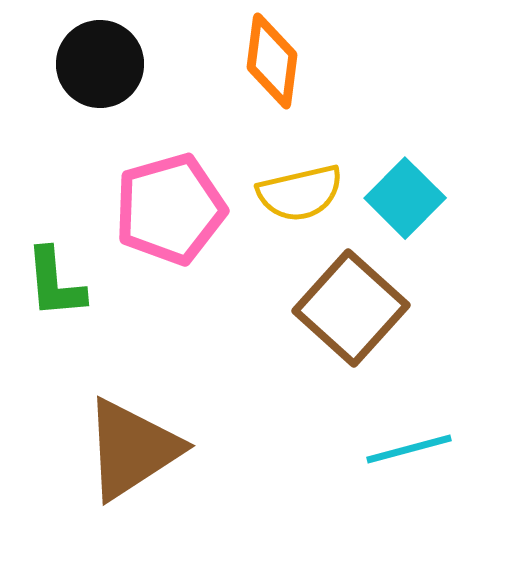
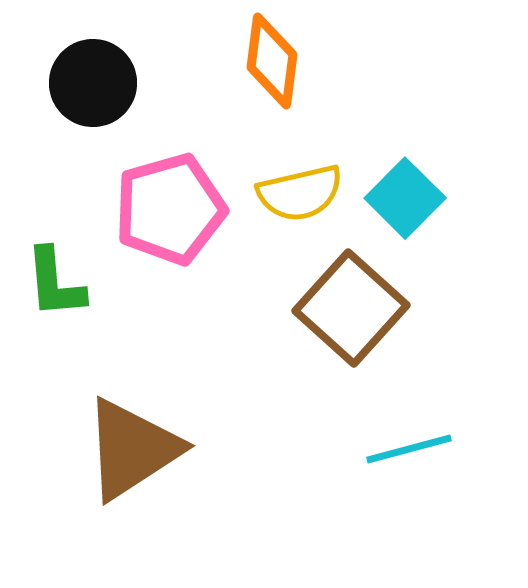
black circle: moved 7 px left, 19 px down
